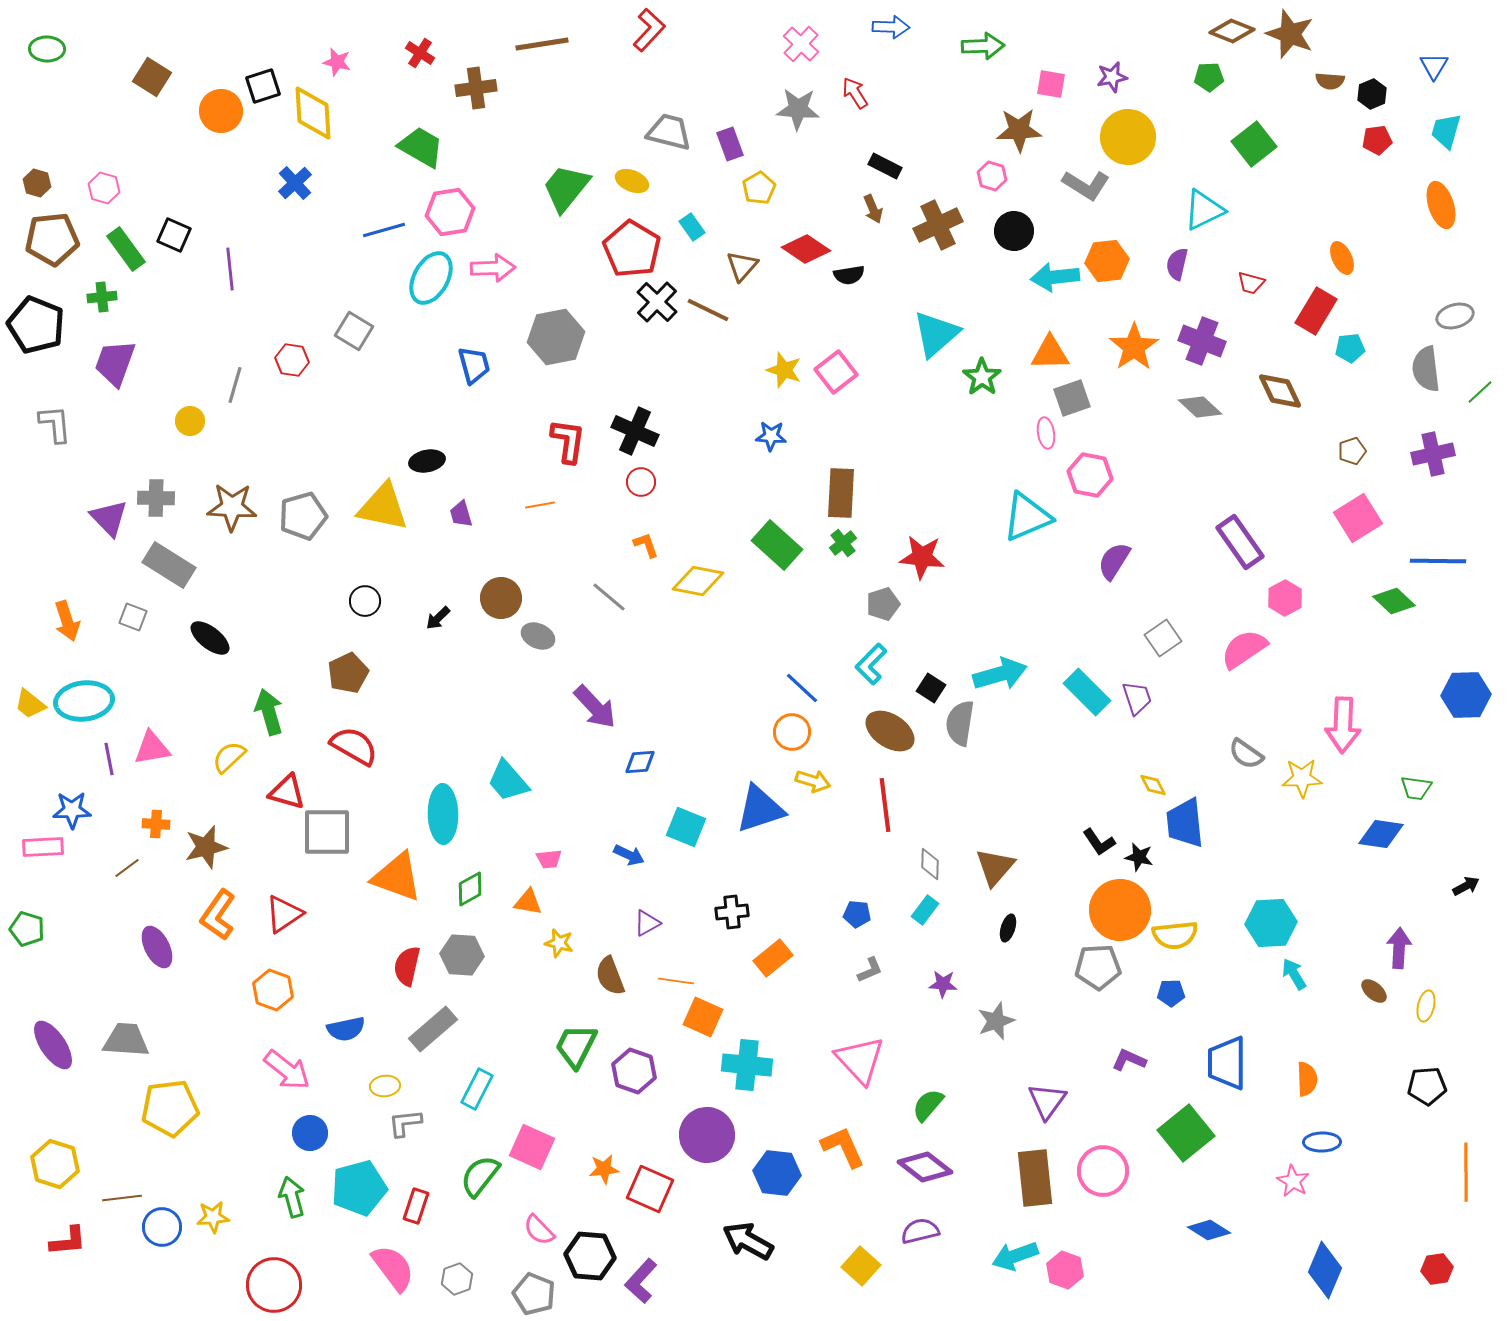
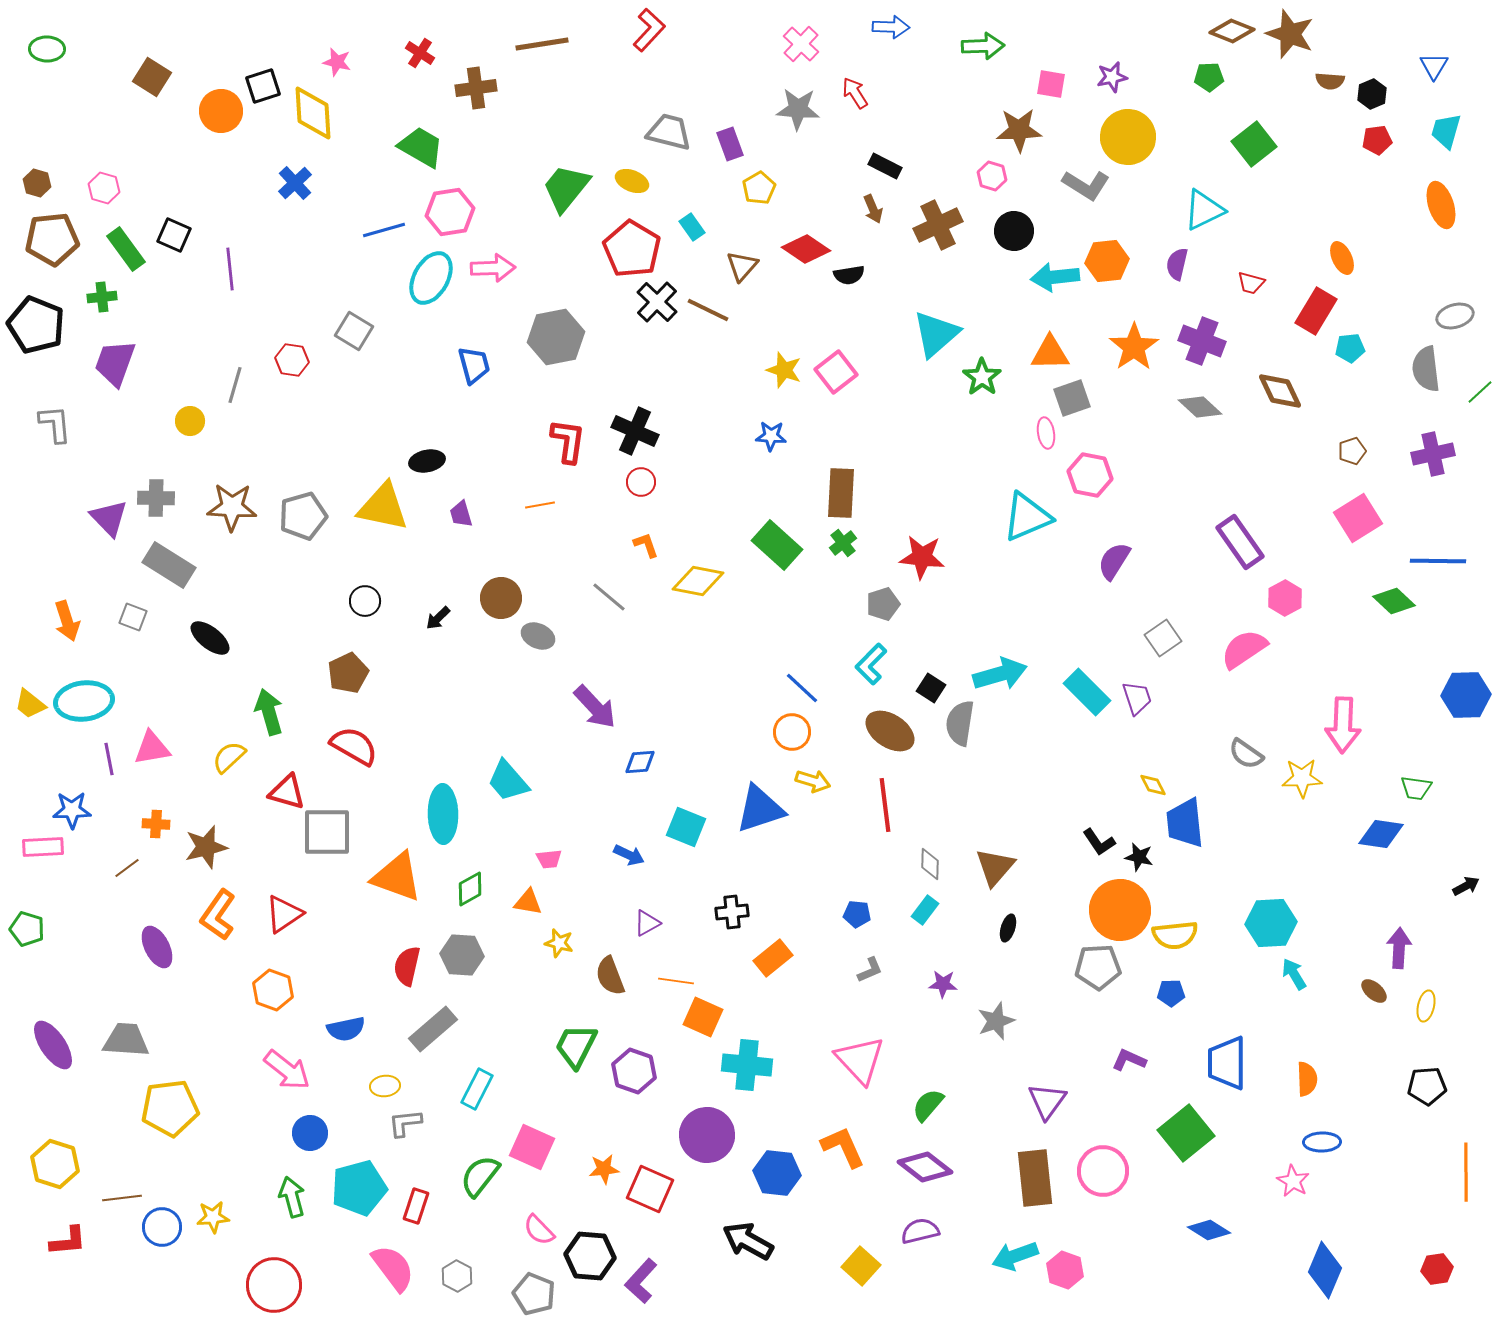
gray hexagon at (457, 1279): moved 3 px up; rotated 12 degrees counterclockwise
